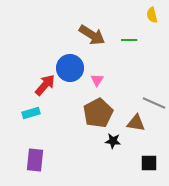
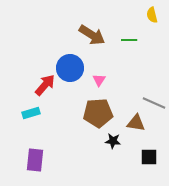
pink triangle: moved 2 px right
brown pentagon: rotated 24 degrees clockwise
black square: moved 6 px up
